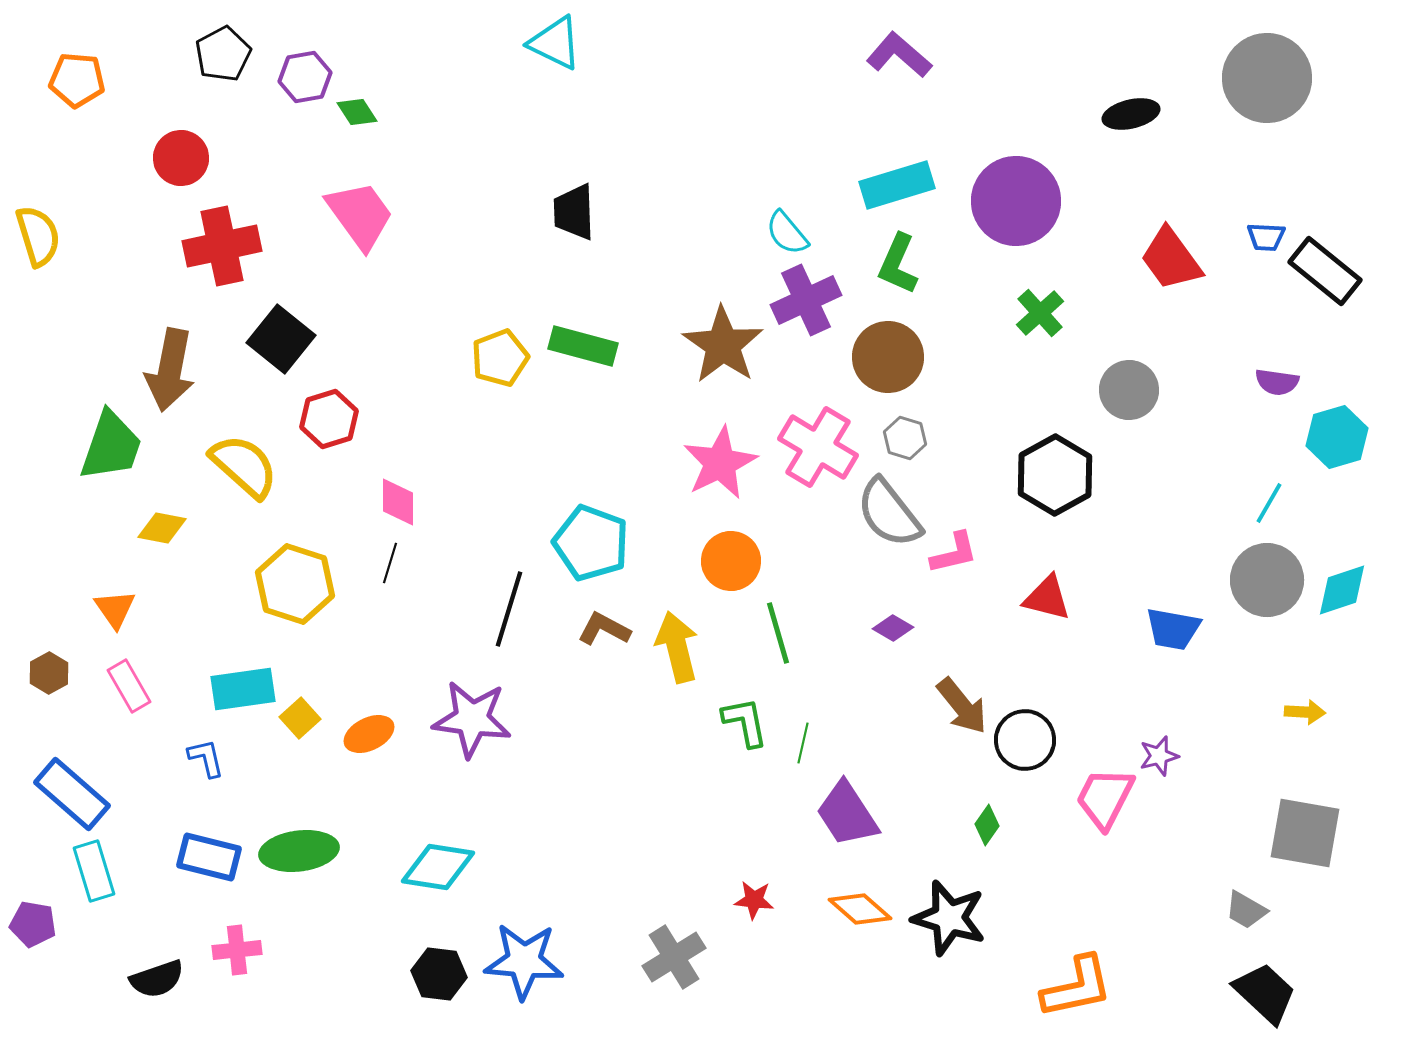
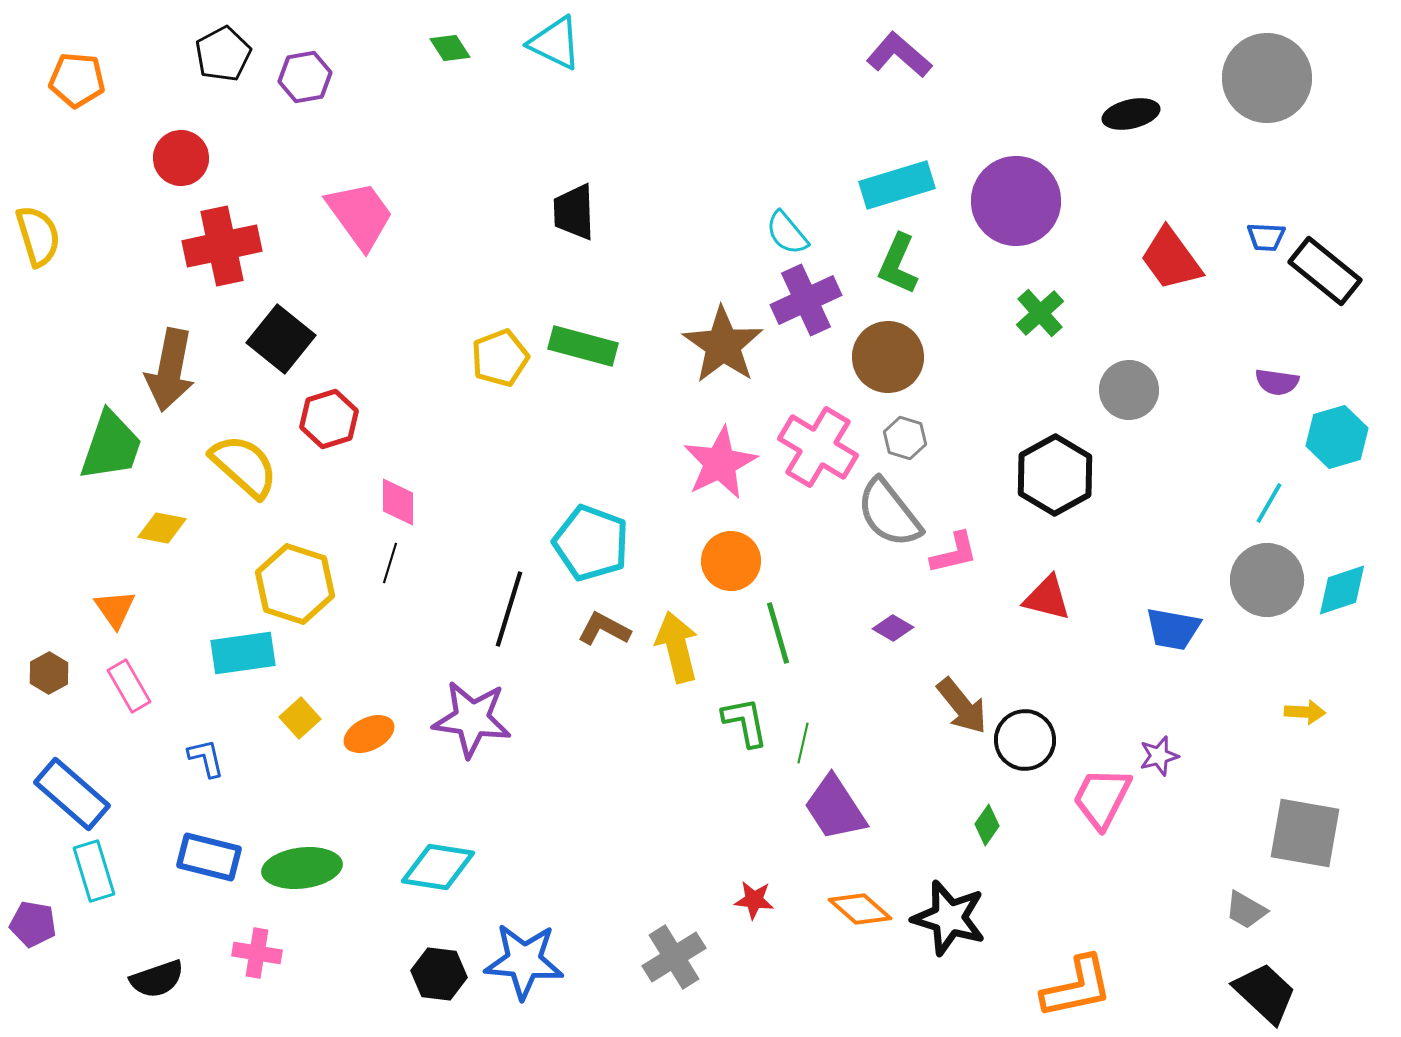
green diamond at (357, 112): moved 93 px right, 64 px up
cyan rectangle at (243, 689): moved 36 px up
pink trapezoid at (1105, 798): moved 3 px left
purple trapezoid at (847, 814): moved 12 px left, 6 px up
green ellipse at (299, 851): moved 3 px right, 17 px down
pink cross at (237, 950): moved 20 px right, 3 px down; rotated 15 degrees clockwise
